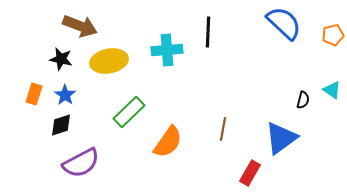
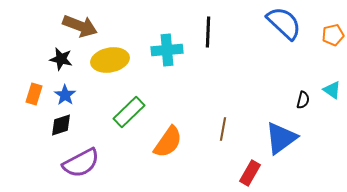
yellow ellipse: moved 1 px right, 1 px up
